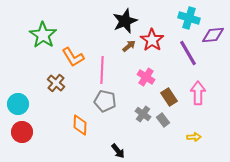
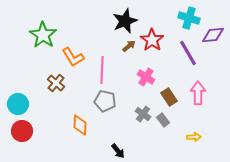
red circle: moved 1 px up
